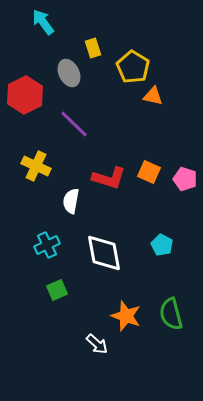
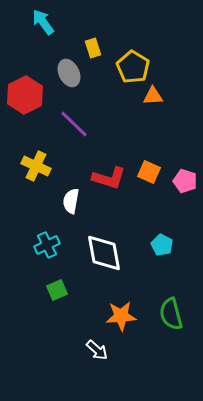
orange triangle: rotated 15 degrees counterclockwise
pink pentagon: moved 2 px down
orange star: moved 5 px left; rotated 24 degrees counterclockwise
white arrow: moved 6 px down
